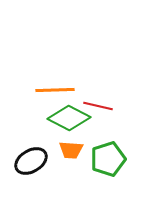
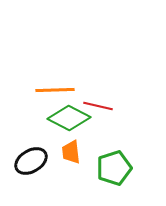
orange trapezoid: moved 2 px down; rotated 80 degrees clockwise
green pentagon: moved 6 px right, 9 px down
